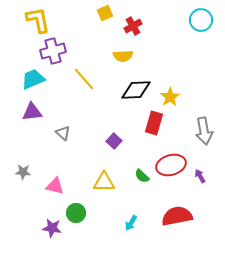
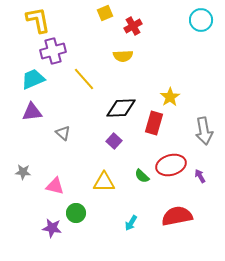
black diamond: moved 15 px left, 18 px down
